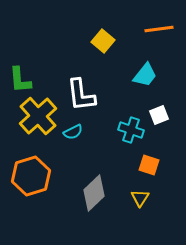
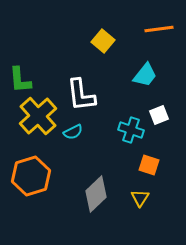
gray diamond: moved 2 px right, 1 px down
